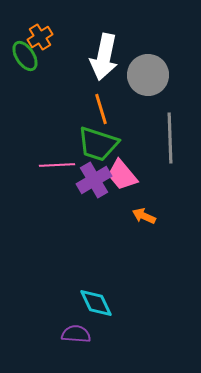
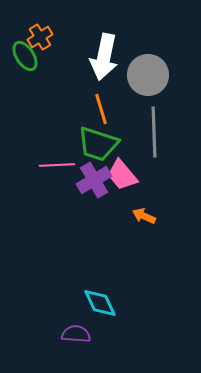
gray line: moved 16 px left, 6 px up
cyan diamond: moved 4 px right
